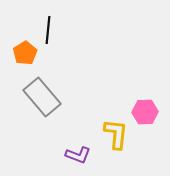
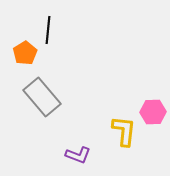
pink hexagon: moved 8 px right
yellow L-shape: moved 8 px right, 3 px up
